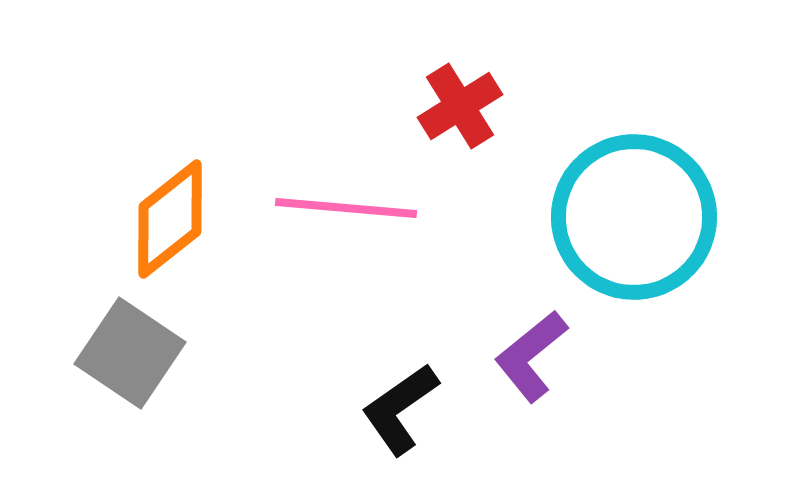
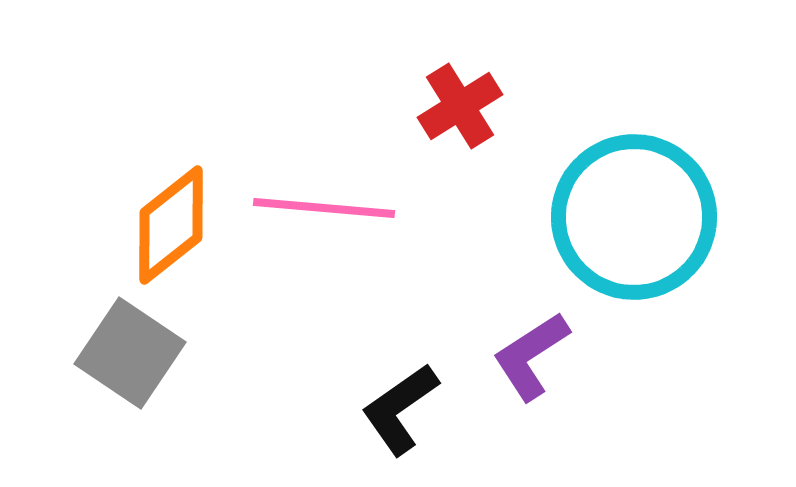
pink line: moved 22 px left
orange diamond: moved 1 px right, 6 px down
purple L-shape: rotated 6 degrees clockwise
